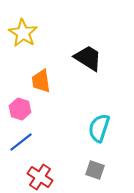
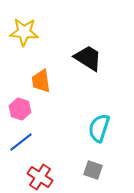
yellow star: moved 1 px right, 1 px up; rotated 28 degrees counterclockwise
gray square: moved 2 px left
